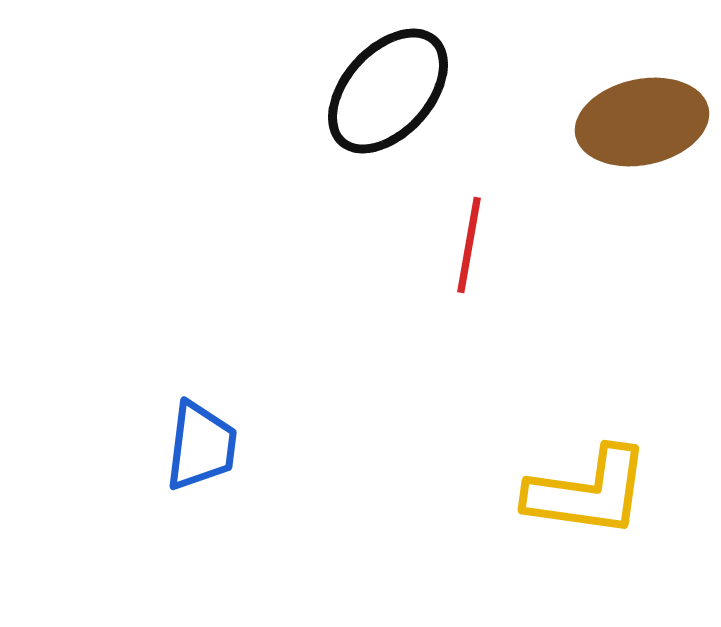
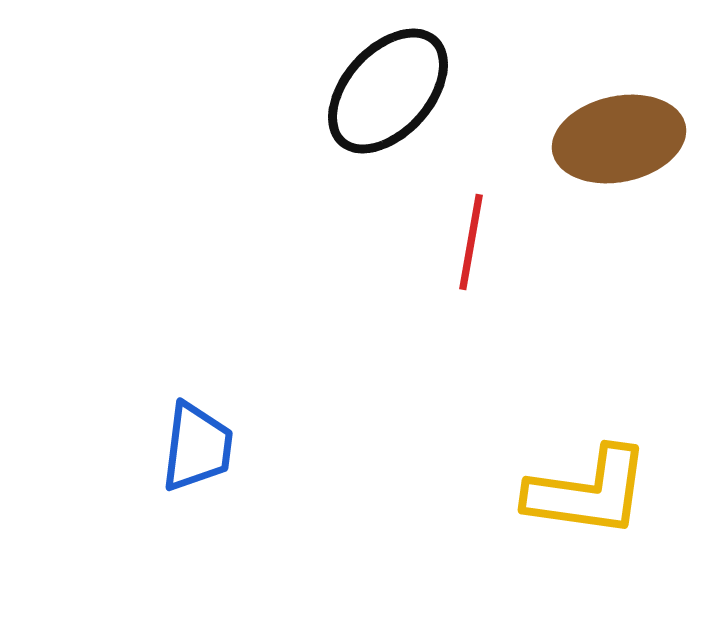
brown ellipse: moved 23 px left, 17 px down
red line: moved 2 px right, 3 px up
blue trapezoid: moved 4 px left, 1 px down
